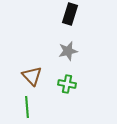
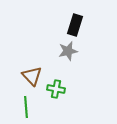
black rectangle: moved 5 px right, 11 px down
green cross: moved 11 px left, 5 px down
green line: moved 1 px left
